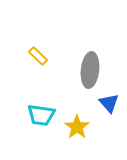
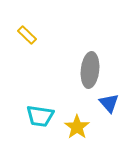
yellow rectangle: moved 11 px left, 21 px up
cyan trapezoid: moved 1 px left, 1 px down
